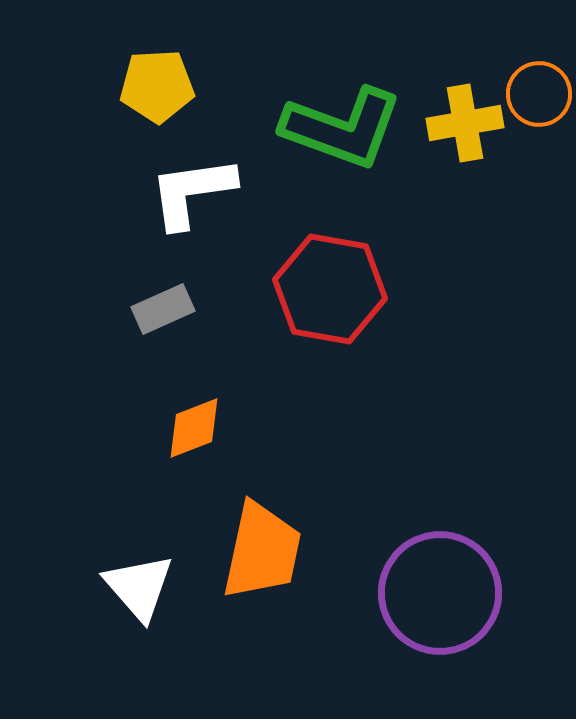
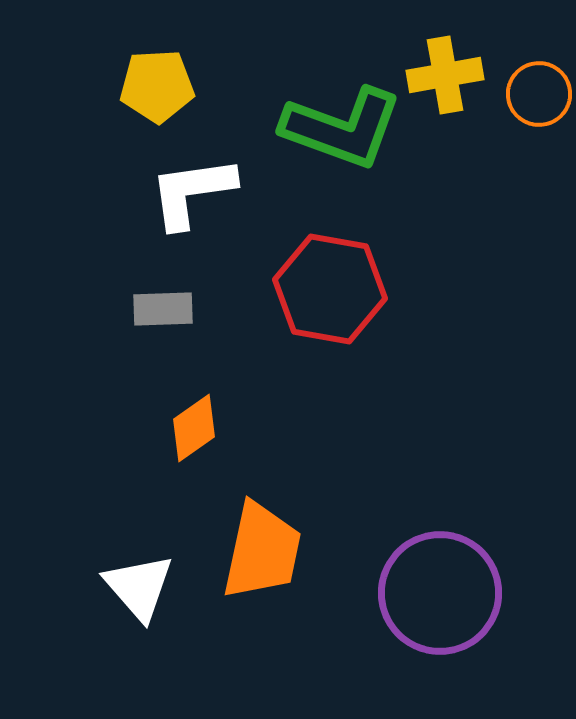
yellow cross: moved 20 px left, 48 px up
gray rectangle: rotated 22 degrees clockwise
orange diamond: rotated 14 degrees counterclockwise
